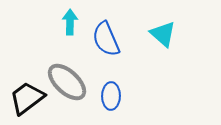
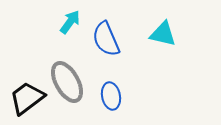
cyan arrow: rotated 35 degrees clockwise
cyan triangle: rotated 28 degrees counterclockwise
gray ellipse: rotated 18 degrees clockwise
blue ellipse: rotated 12 degrees counterclockwise
